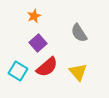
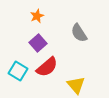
orange star: moved 3 px right
yellow triangle: moved 2 px left, 13 px down
